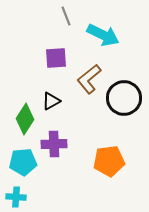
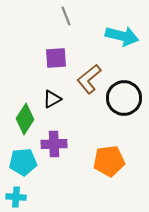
cyan arrow: moved 19 px right, 1 px down; rotated 12 degrees counterclockwise
black triangle: moved 1 px right, 2 px up
